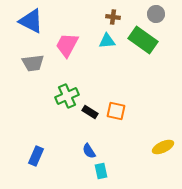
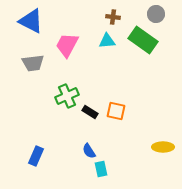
yellow ellipse: rotated 25 degrees clockwise
cyan rectangle: moved 2 px up
